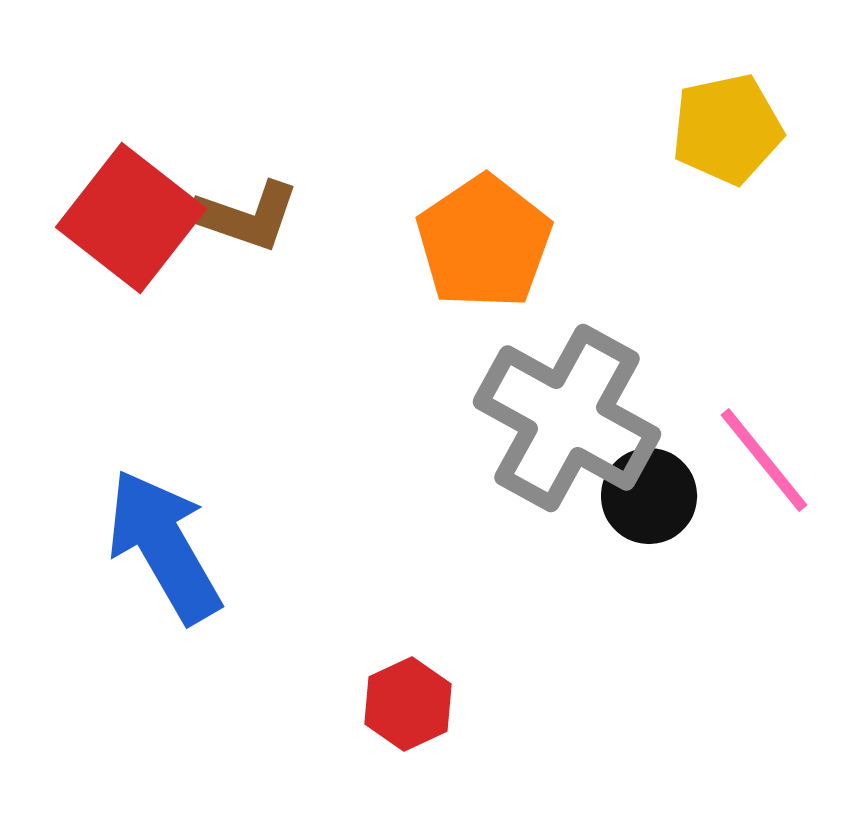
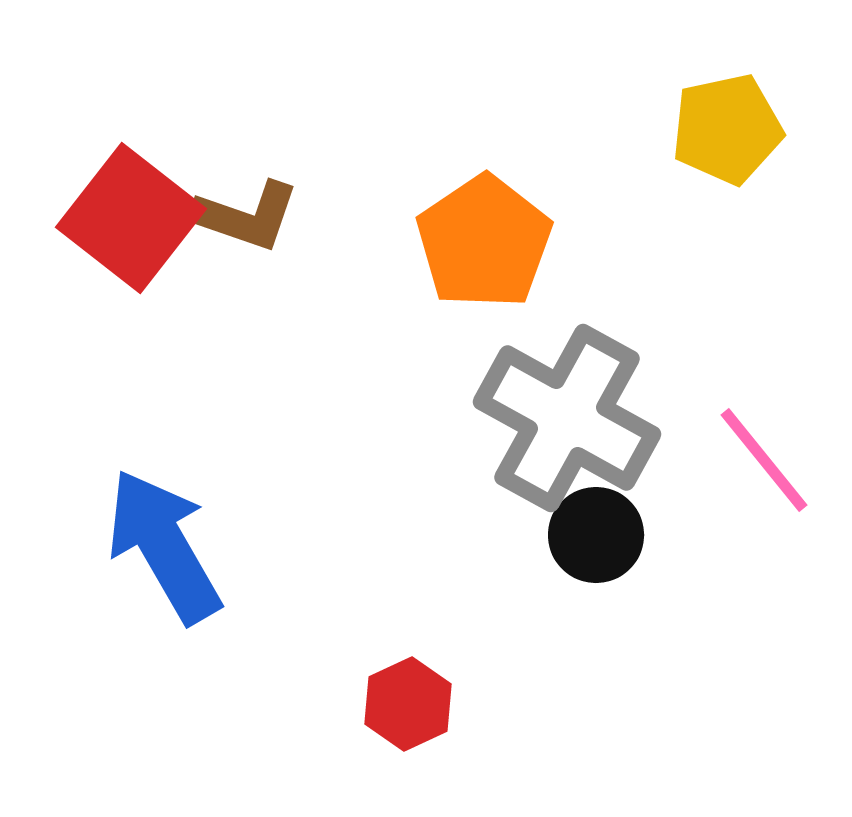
black circle: moved 53 px left, 39 px down
